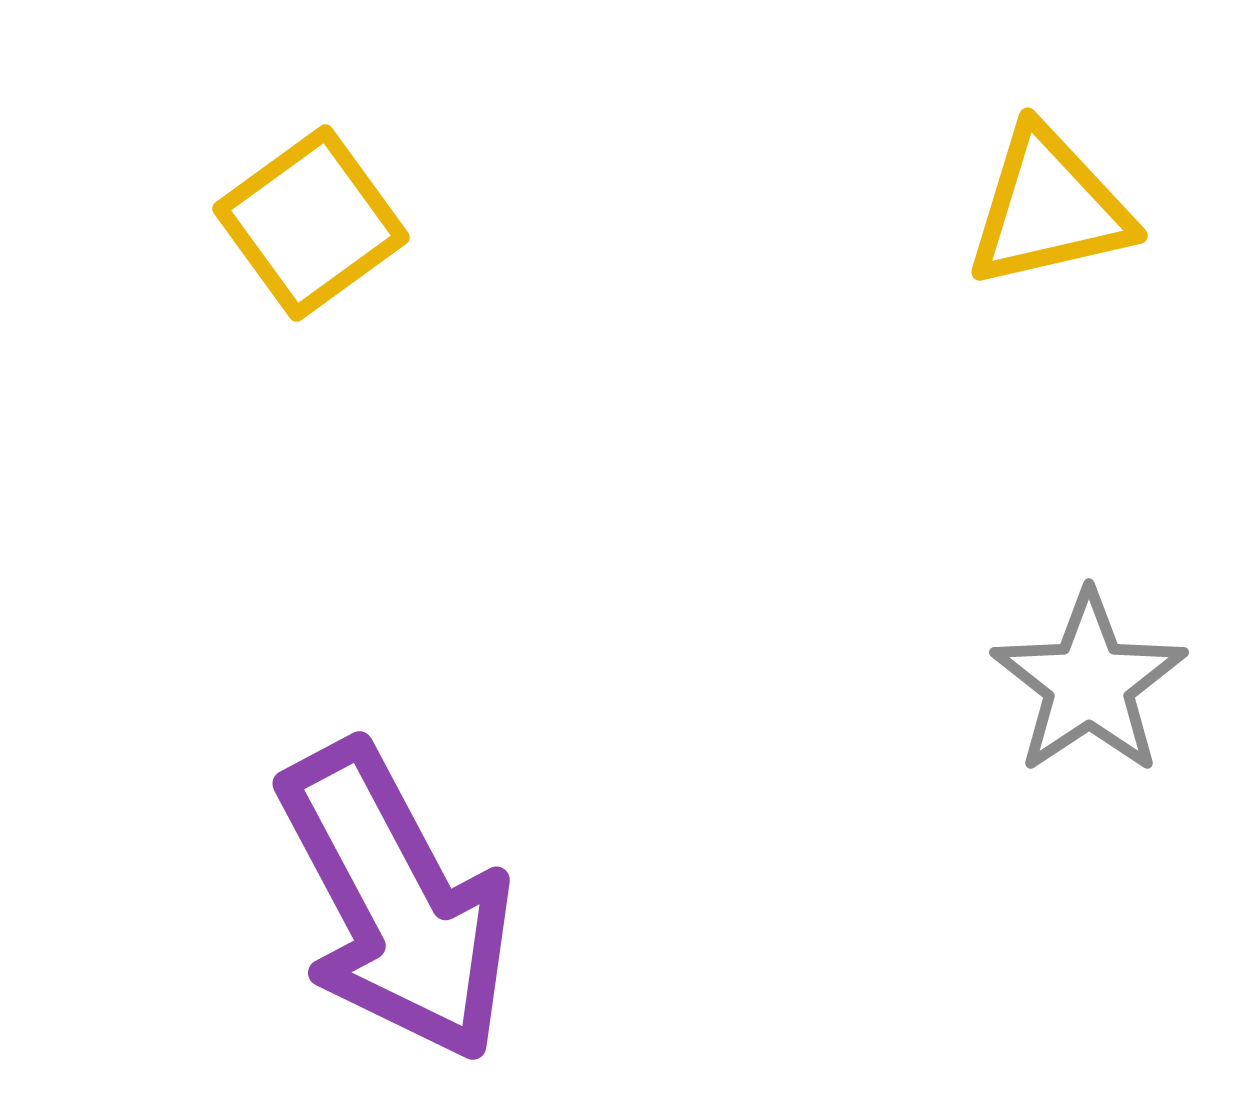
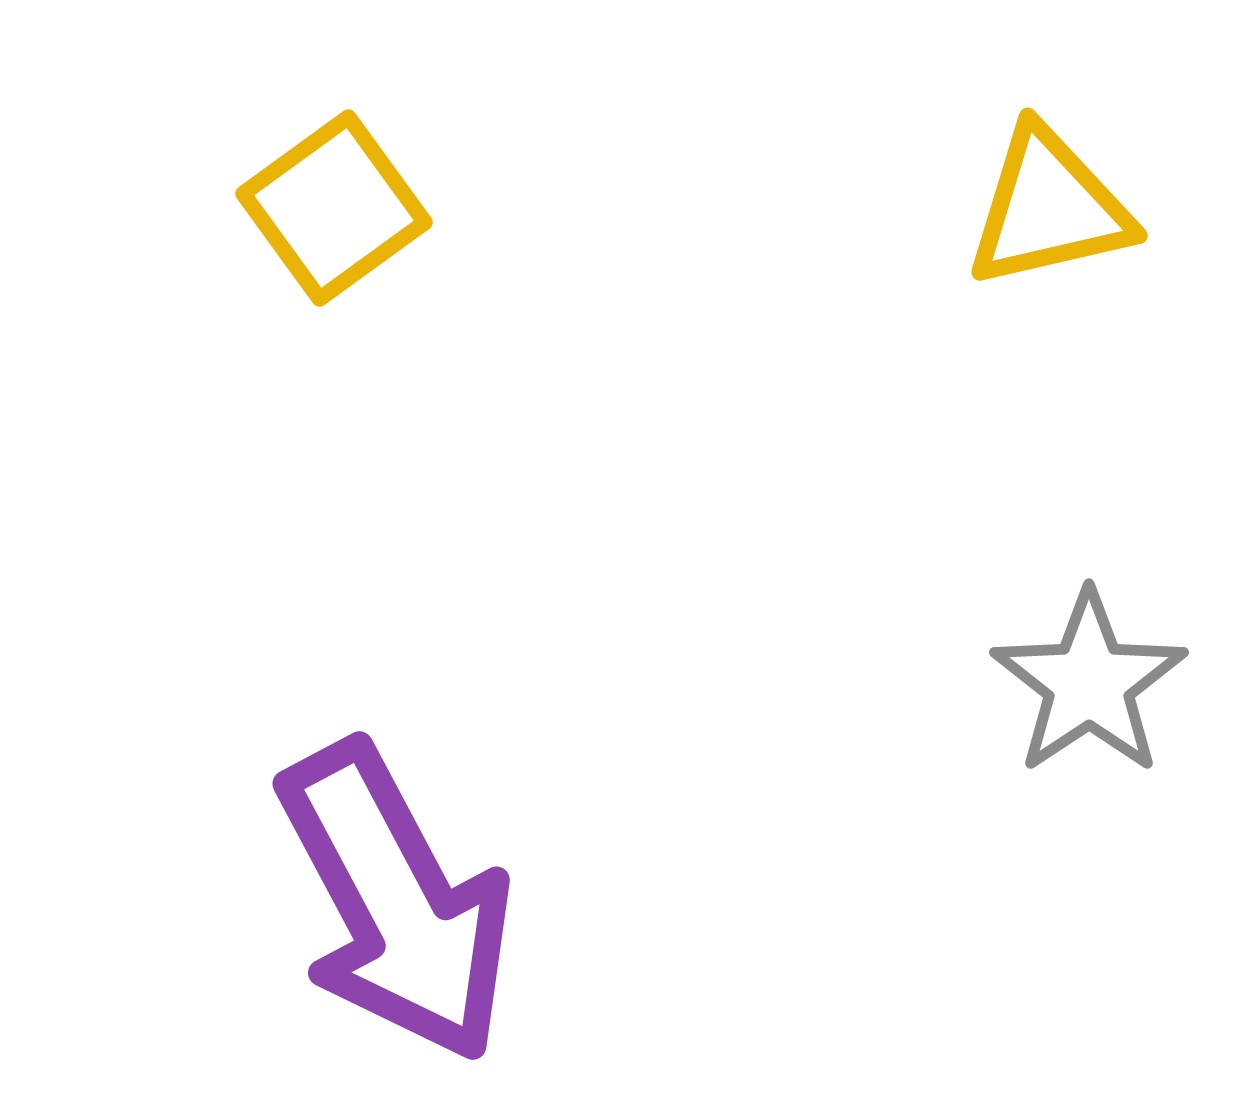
yellow square: moved 23 px right, 15 px up
